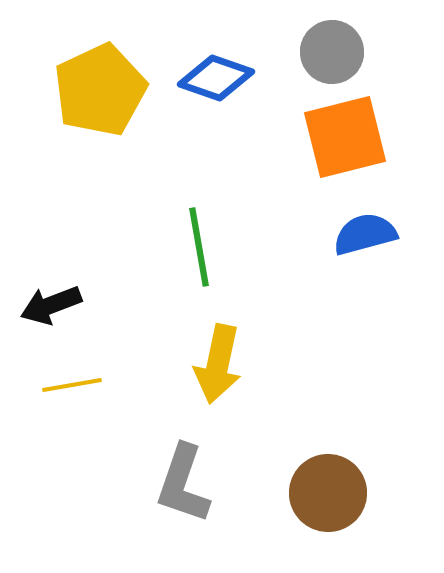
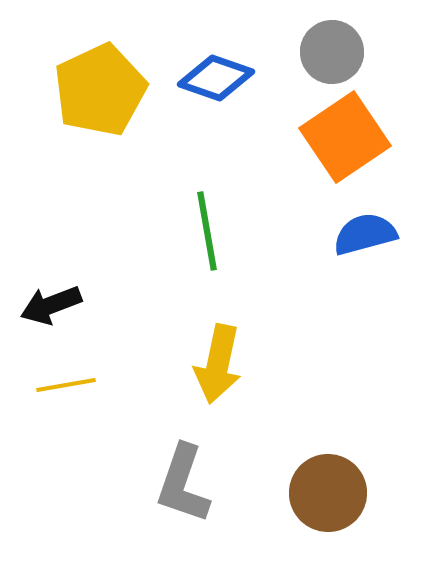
orange square: rotated 20 degrees counterclockwise
green line: moved 8 px right, 16 px up
yellow line: moved 6 px left
